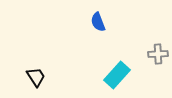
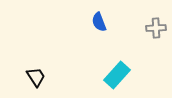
blue semicircle: moved 1 px right
gray cross: moved 2 px left, 26 px up
